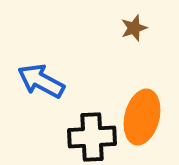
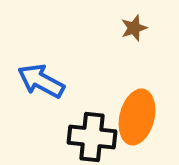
orange ellipse: moved 5 px left
black cross: rotated 9 degrees clockwise
